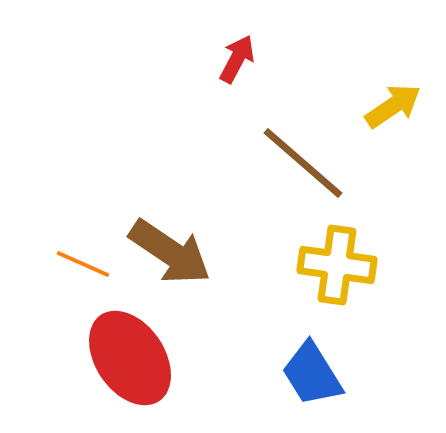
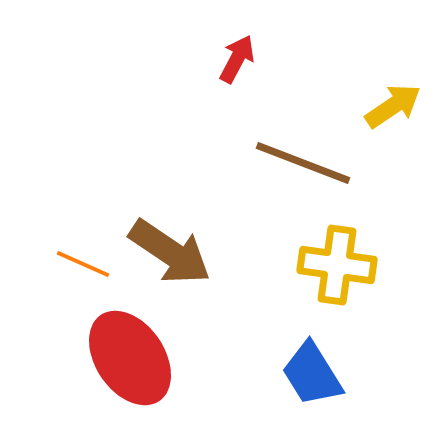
brown line: rotated 20 degrees counterclockwise
